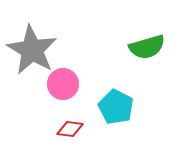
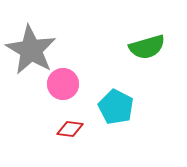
gray star: moved 1 px left
